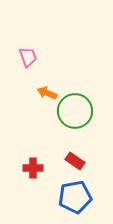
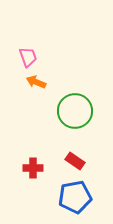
orange arrow: moved 11 px left, 11 px up
